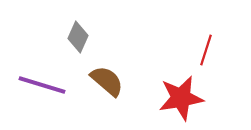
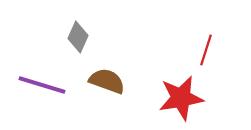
brown semicircle: rotated 21 degrees counterclockwise
